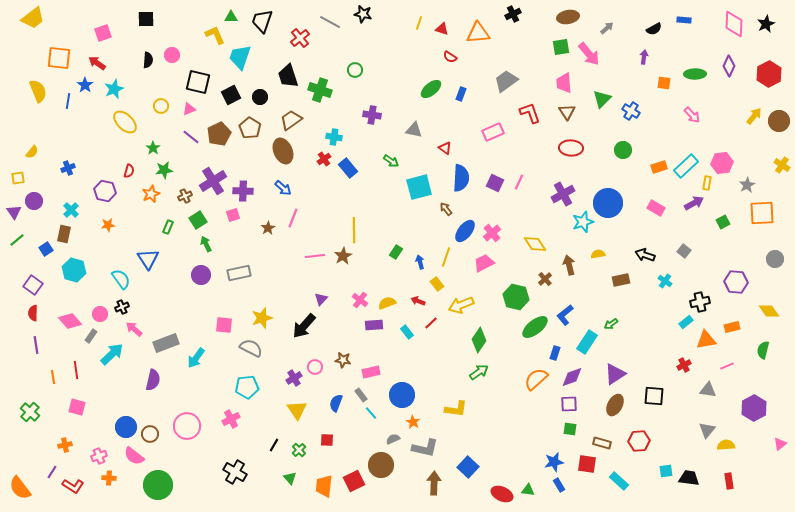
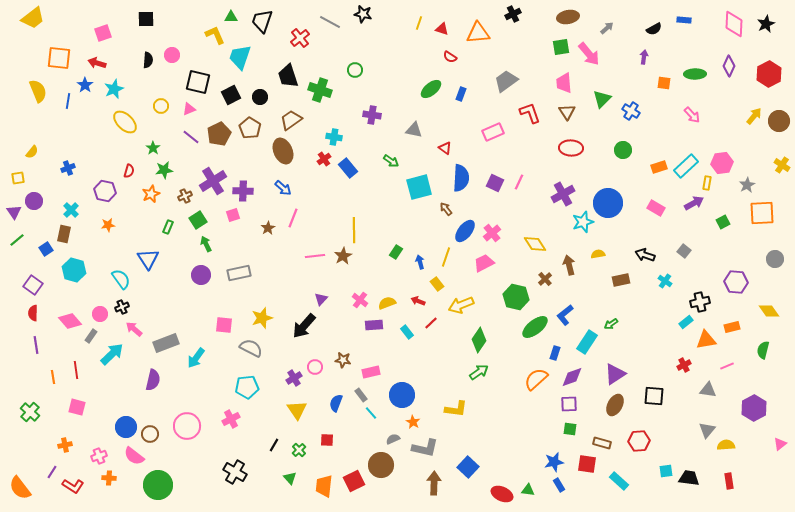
red arrow at (97, 63): rotated 18 degrees counterclockwise
